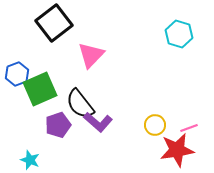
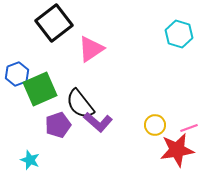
pink triangle: moved 6 px up; rotated 12 degrees clockwise
